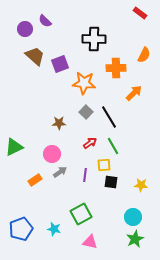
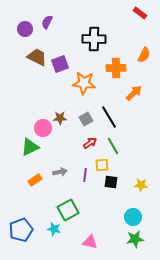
purple semicircle: moved 2 px right, 1 px down; rotated 72 degrees clockwise
brown trapezoid: moved 2 px right, 1 px down; rotated 15 degrees counterclockwise
gray square: moved 7 px down; rotated 16 degrees clockwise
brown star: moved 1 px right, 5 px up
green triangle: moved 16 px right
pink circle: moved 9 px left, 26 px up
yellow square: moved 2 px left
gray arrow: rotated 24 degrees clockwise
green square: moved 13 px left, 4 px up
blue pentagon: moved 1 px down
green star: rotated 18 degrees clockwise
